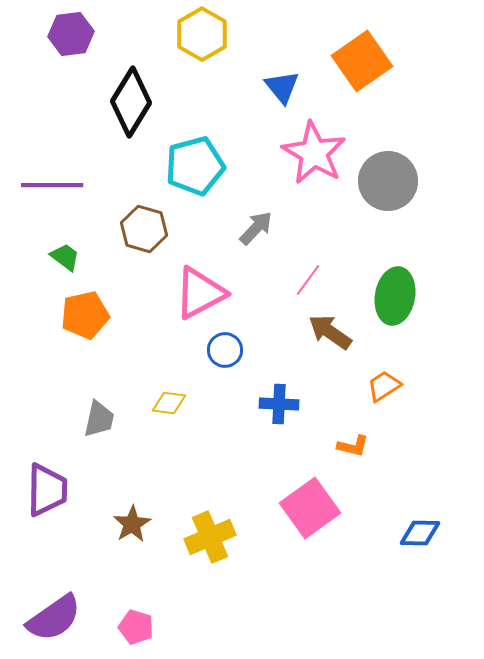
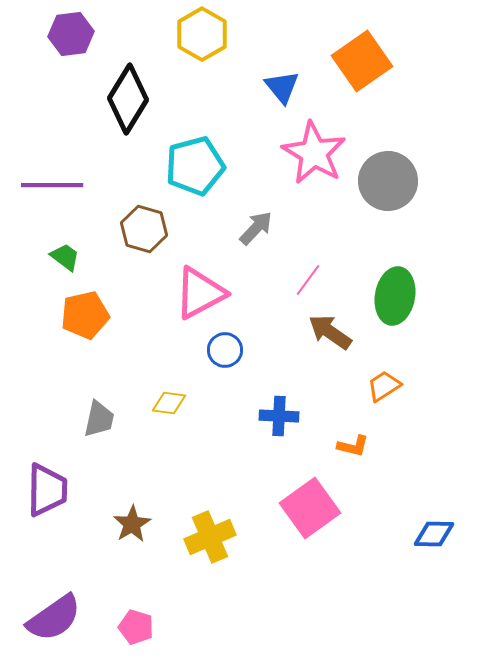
black diamond: moved 3 px left, 3 px up
blue cross: moved 12 px down
blue diamond: moved 14 px right, 1 px down
